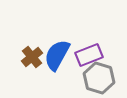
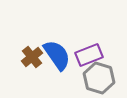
blue semicircle: rotated 116 degrees clockwise
